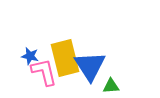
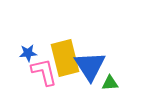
blue star: moved 2 px left, 3 px up; rotated 18 degrees counterclockwise
green triangle: moved 1 px left, 3 px up
